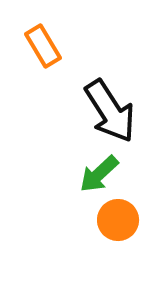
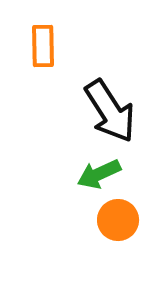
orange rectangle: rotated 30 degrees clockwise
green arrow: rotated 18 degrees clockwise
